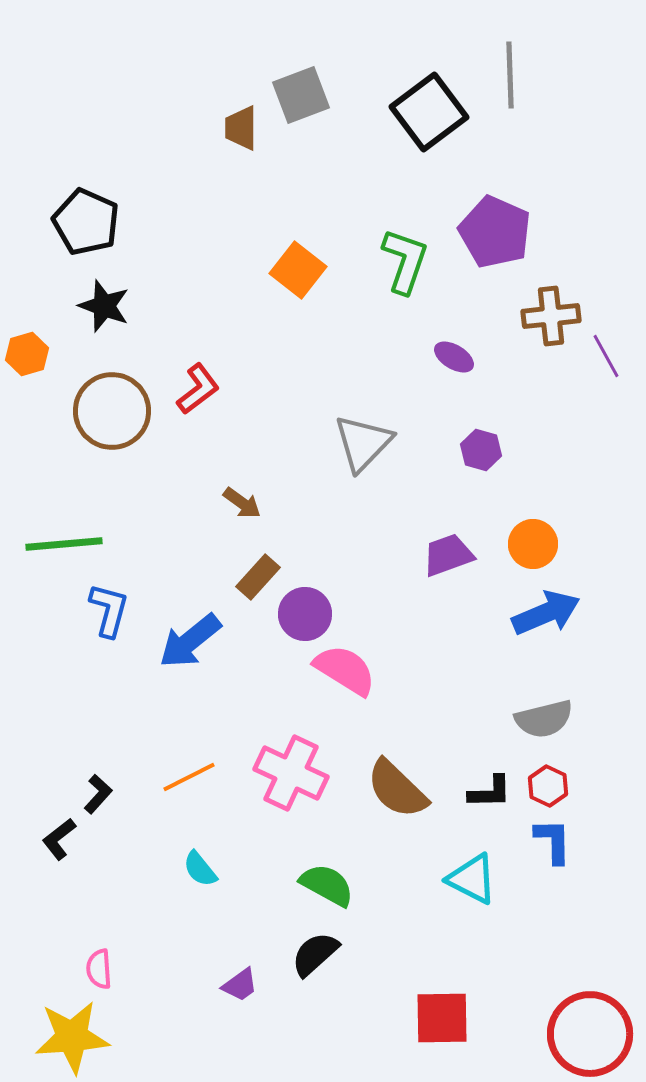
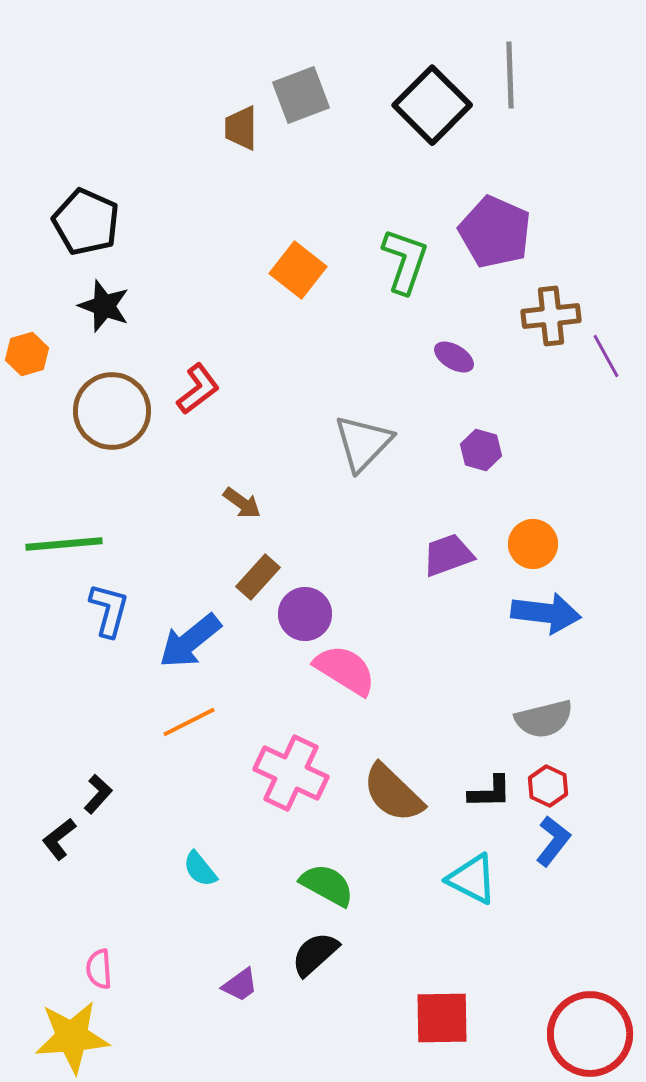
black square at (429, 112): moved 3 px right, 7 px up; rotated 8 degrees counterclockwise
blue arrow at (546, 613): rotated 30 degrees clockwise
orange line at (189, 777): moved 55 px up
brown semicircle at (397, 789): moved 4 px left, 4 px down
blue L-shape at (553, 841): rotated 39 degrees clockwise
